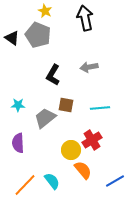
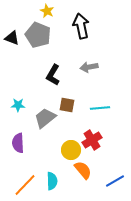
yellow star: moved 2 px right
black arrow: moved 4 px left, 8 px down
black triangle: rotated 14 degrees counterclockwise
brown square: moved 1 px right
cyan semicircle: rotated 36 degrees clockwise
